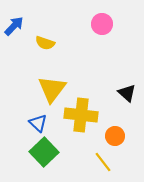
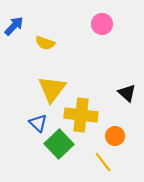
green square: moved 15 px right, 8 px up
